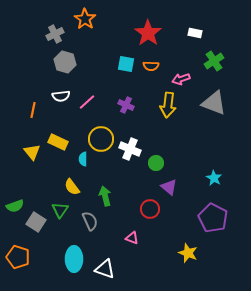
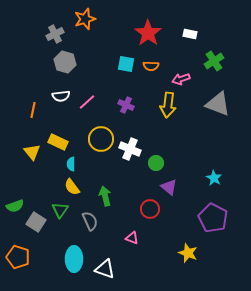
orange star: rotated 20 degrees clockwise
white rectangle: moved 5 px left, 1 px down
gray triangle: moved 4 px right, 1 px down
cyan semicircle: moved 12 px left, 5 px down
